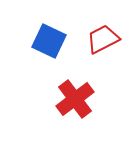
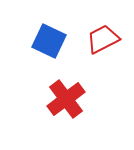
red cross: moved 9 px left
